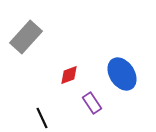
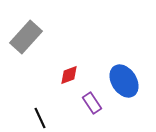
blue ellipse: moved 2 px right, 7 px down
black line: moved 2 px left
